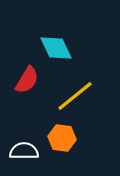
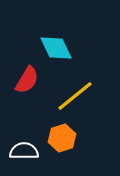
orange hexagon: rotated 24 degrees counterclockwise
